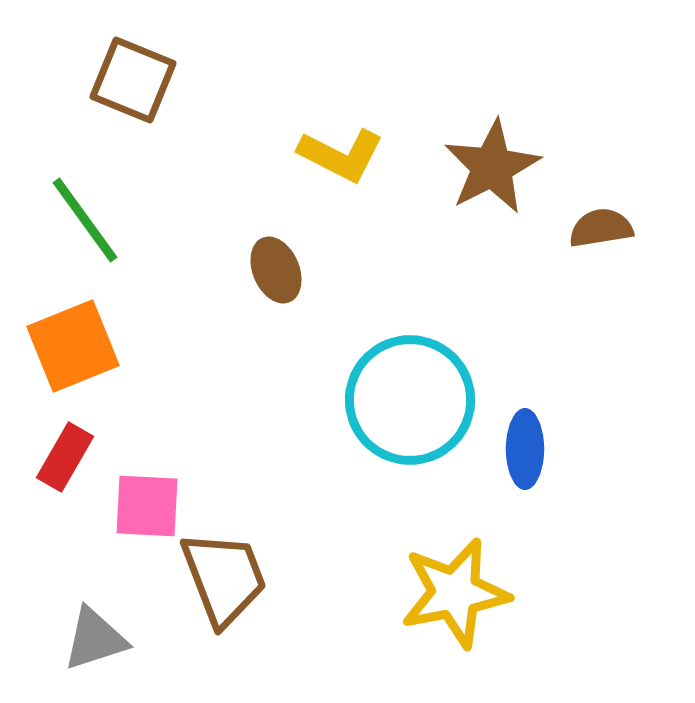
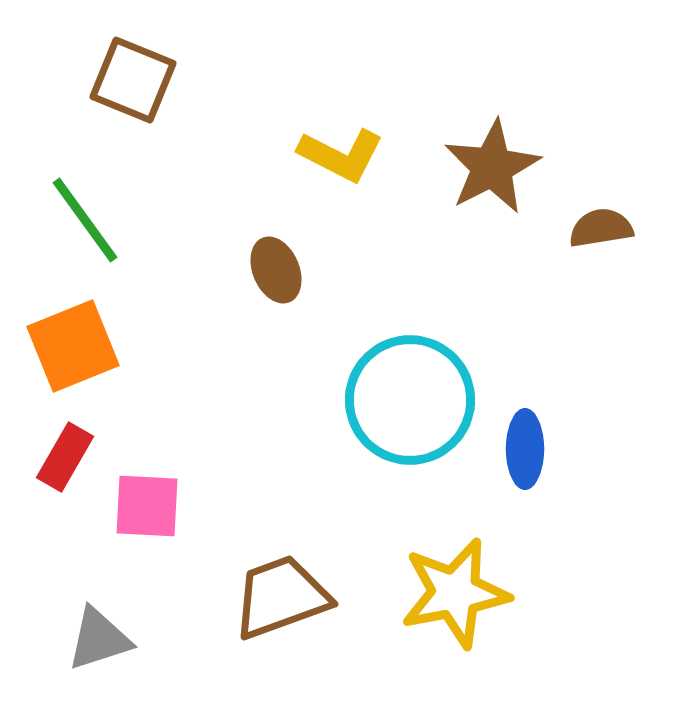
brown trapezoid: moved 57 px right, 19 px down; rotated 89 degrees counterclockwise
gray triangle: moved 4 px right
